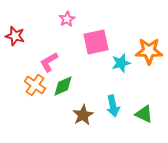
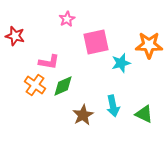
orange star: moved 6 px up
pink L-shape: rotated 140 degrees counterclockwise
